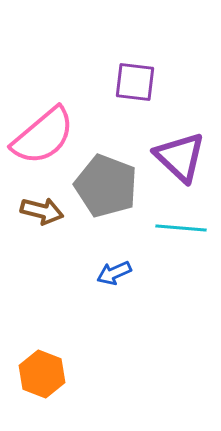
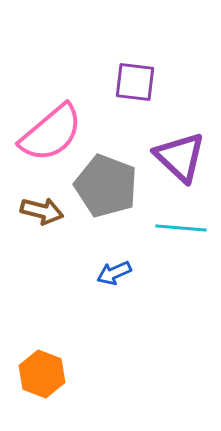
pink semicircle: moved 8 px right, 3 px up
